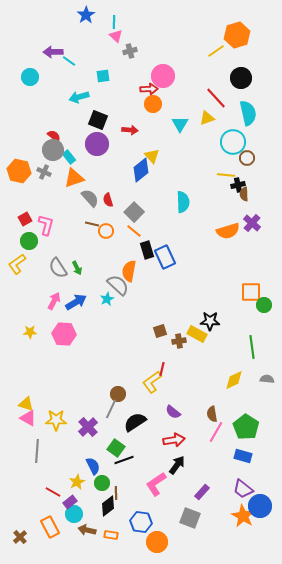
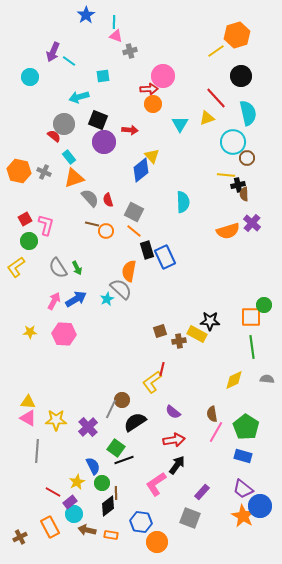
pink triangle at (116, 36): rotated 24 degrees counterclockwise
purple arrow at (53, 52): rotated 66 degrees counterclockwise
black circle at (241, 78): moved 2 px up
purple circle at (97, 144): moved 7 px right, 2 px up
gray circle at (53, 150): moved 11 px right, 26 px up
gray square at (134, 212): rotated 18 degrees counterclockwise
yellow L-shape at (17, 264): moved 1 px left, 3 px down
gray semicircle at (118, 285): moved 3 px right, 4 px down
orange square at (251, 292): moved 25 px down
blue arrow at (76, 302): moved 3 px up
brown circle at (118, 394): moved 4 px right, 6 px down
yellow triangle at (26, 404): moved 2 px right, 2 px up; rotated 14 degrees counterclockwise
brown cross at (20, 537): rotated 16 degrees clockwise
